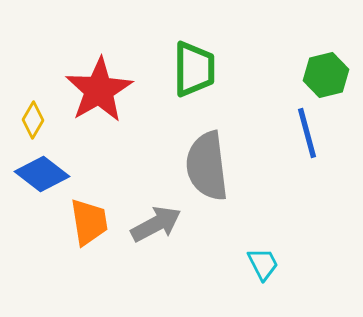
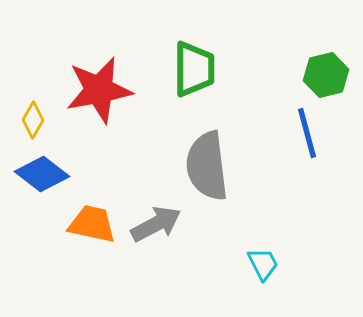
red star: rotated 20 degrees clockwise
orange trapezoid: moved 3 px right, 2 px down; rotated 69 degrees counterclockwise
